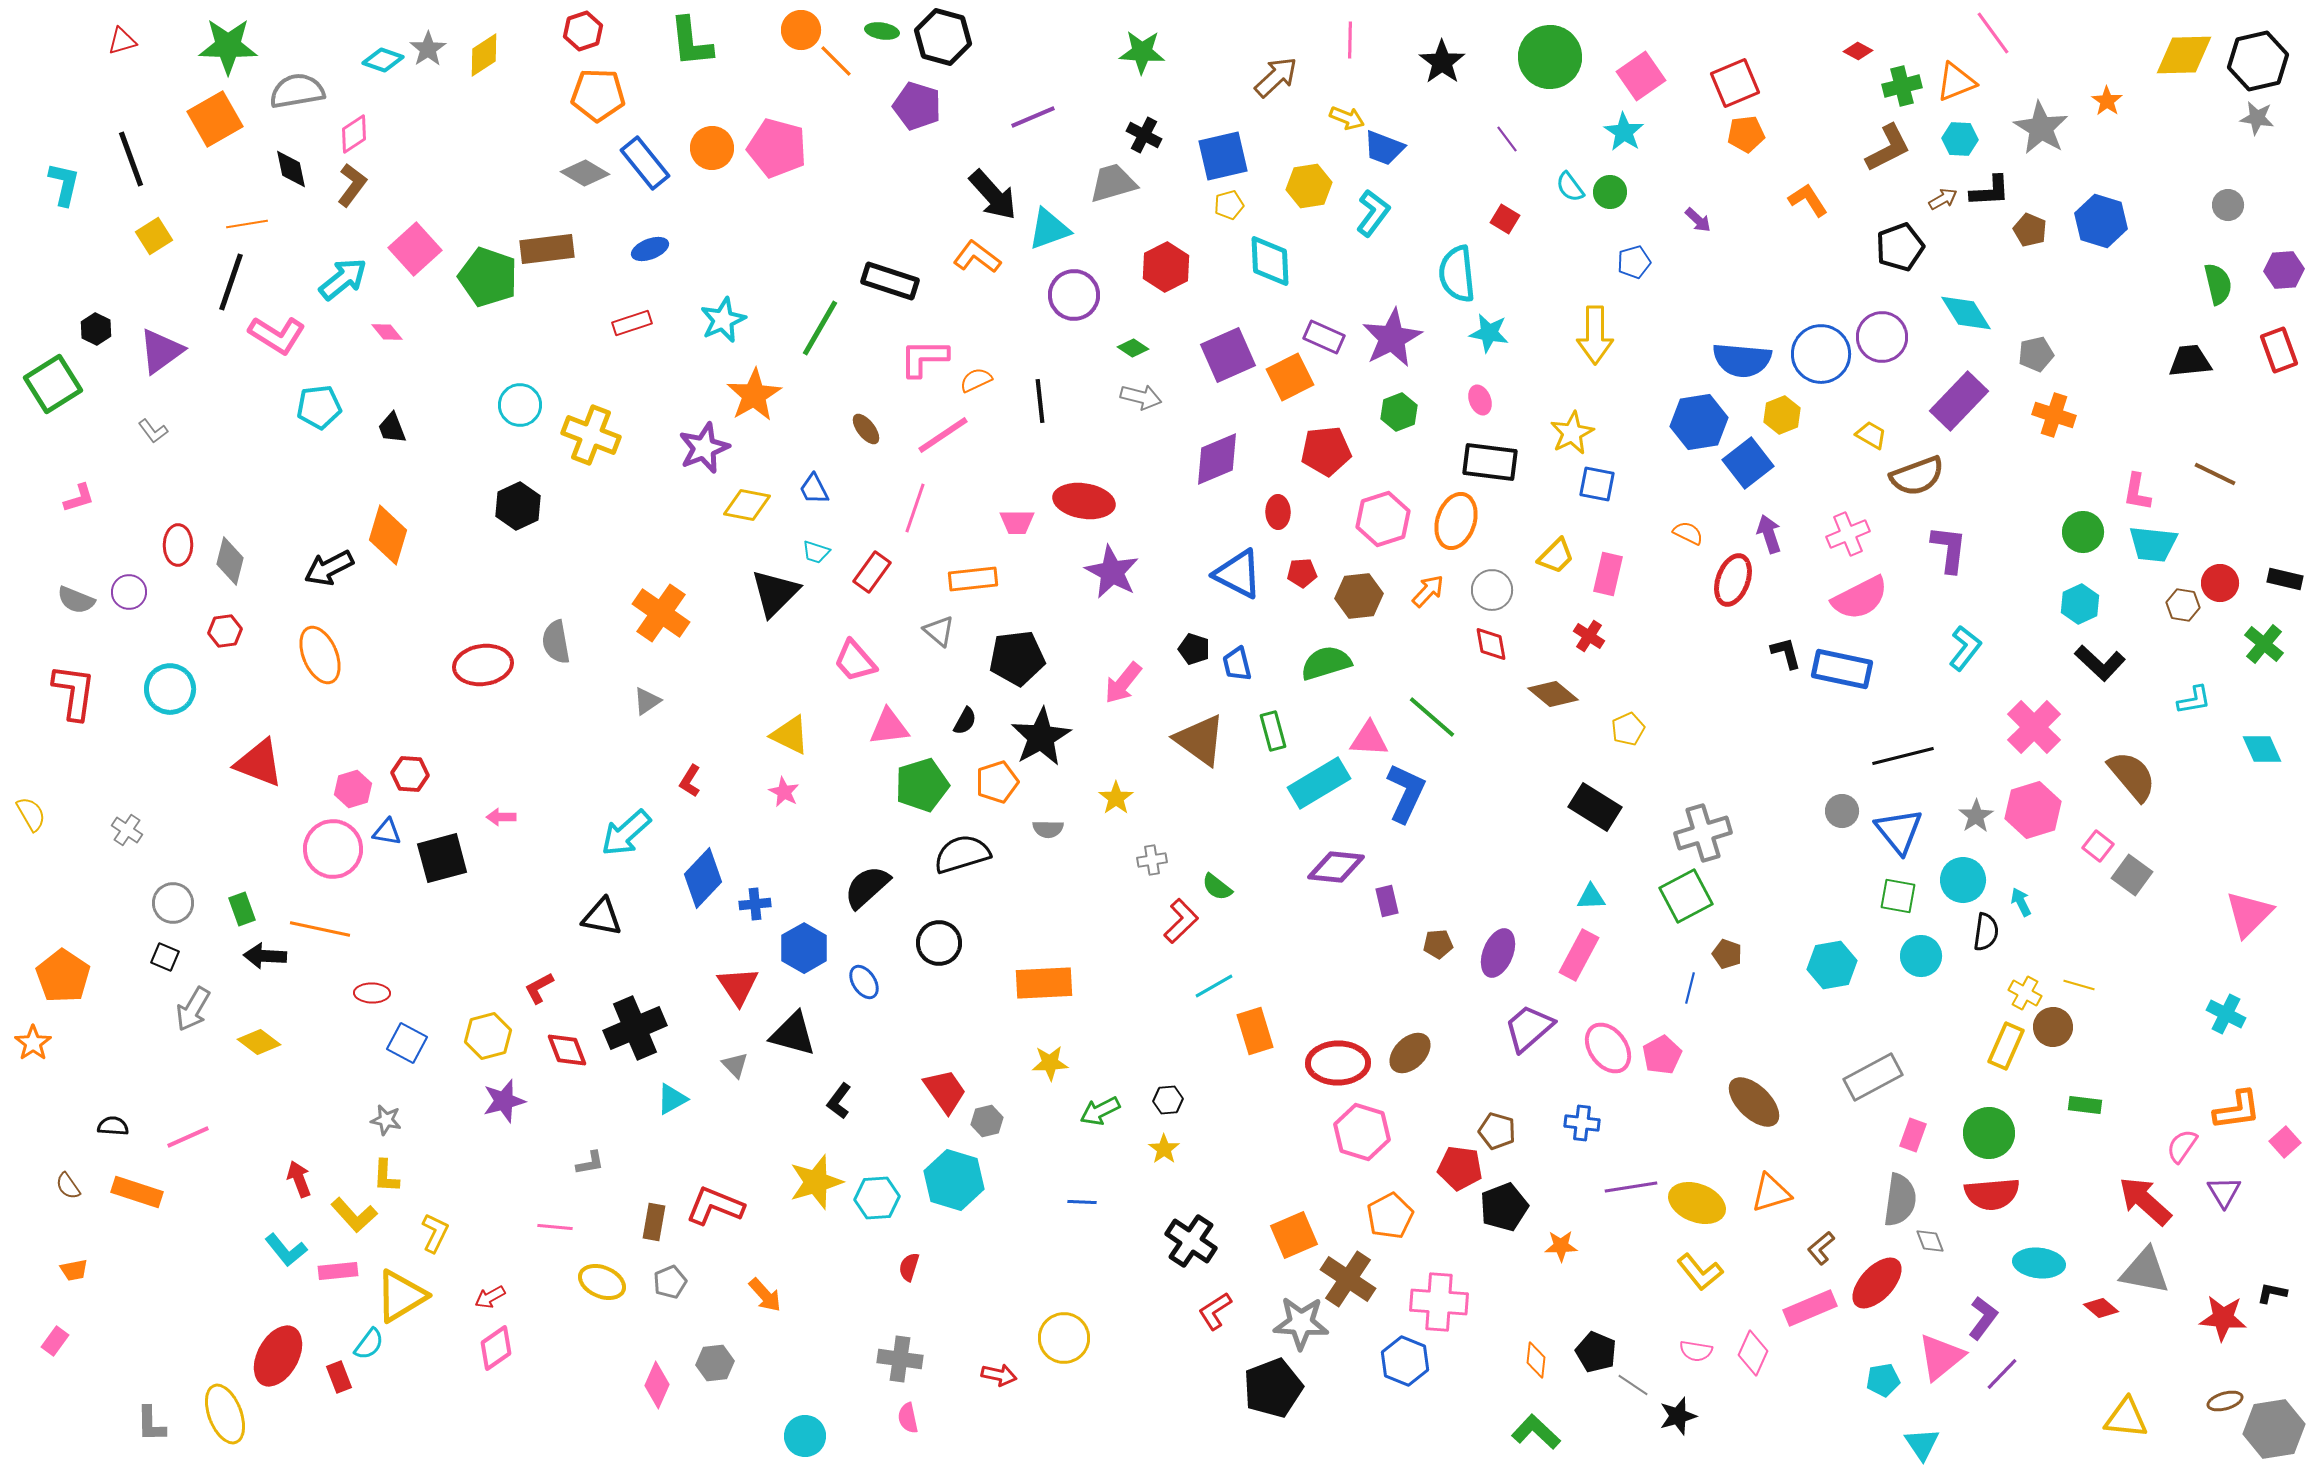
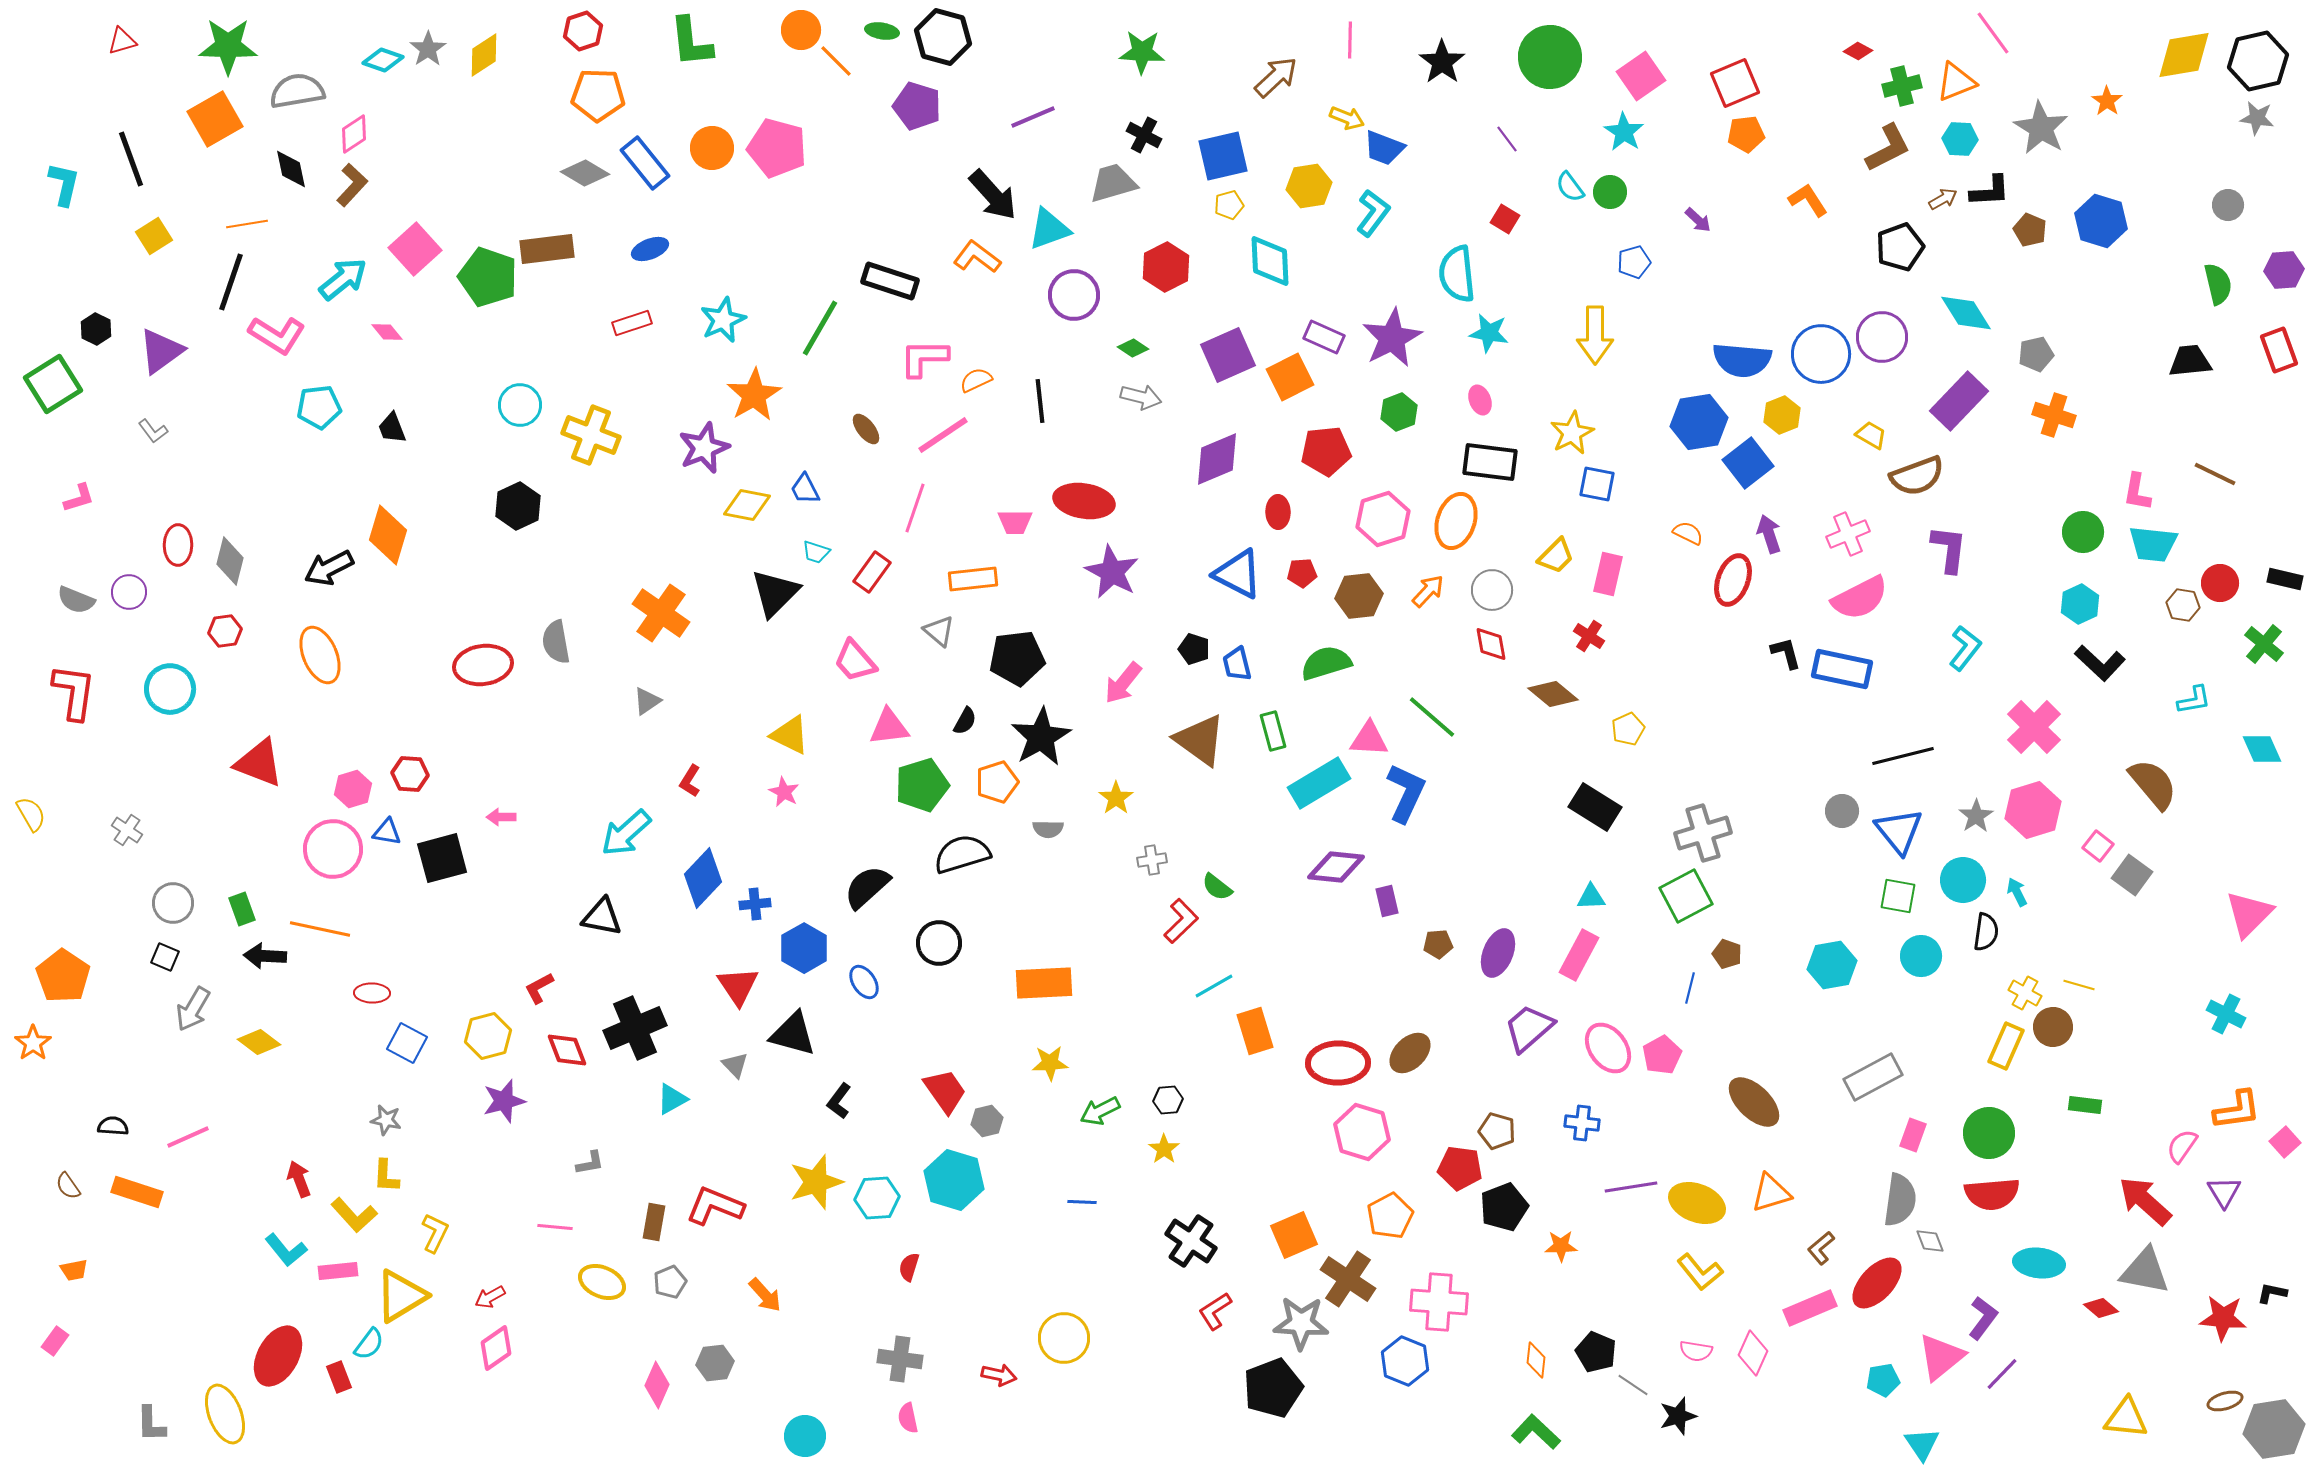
yellow diamond at (2184, 55): rotated 8 degrees counterclockwise
brown L-shape at (352, 185): rotated 6 degrees clockwise
blue trapezoid at (814, 489): moved 9 px left
pink trapezoid at (1017, 522): moved 2 px left
brown semicircle at (2132, 776): moved 21 px right, 8 px down
cyan arrow at (2021, 902): moved 4 px left, 10 px up
